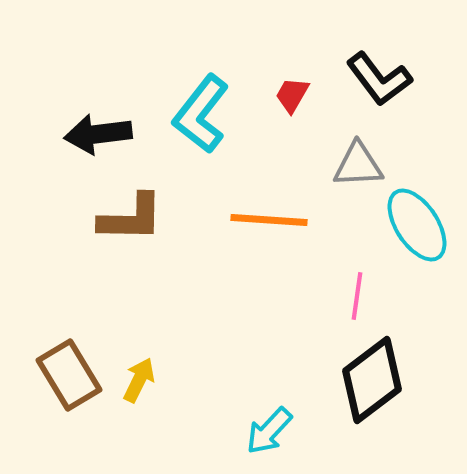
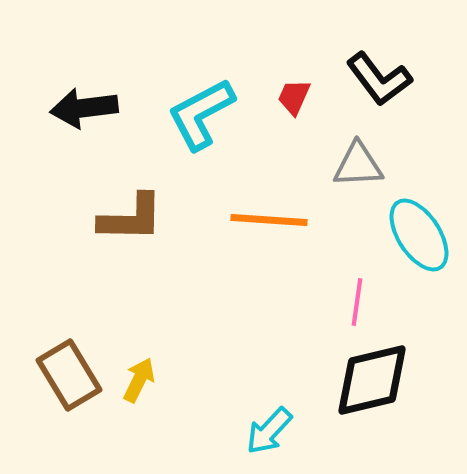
red trapezoid: moved 2 px right, 2 px down; rotated 6 degrees counterclockwise
cyan L-shape: rotated 24 degrees clockwise
black arrow: moved 14 px left, 26 px up
cyan ellipse: moved 2 px right, 10 px down
pink line: moved 6 px down
black diamond: rotated 24 degrees clockwise
